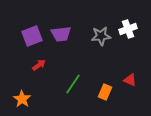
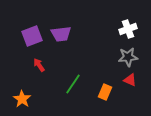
gray star: moved 27 px right, 21 px down
red arrow: rotated 88 degrees counterclockwise
